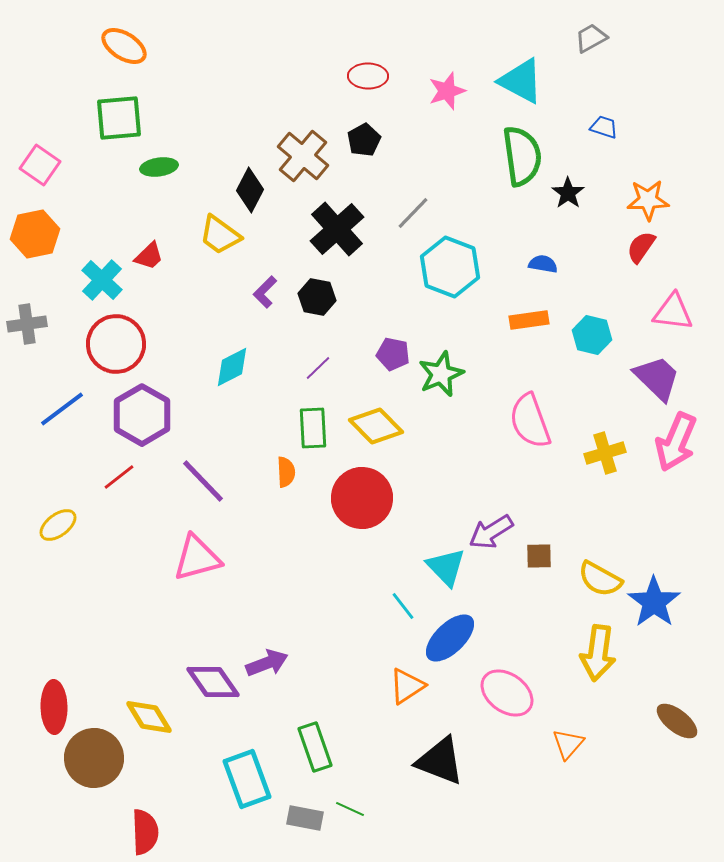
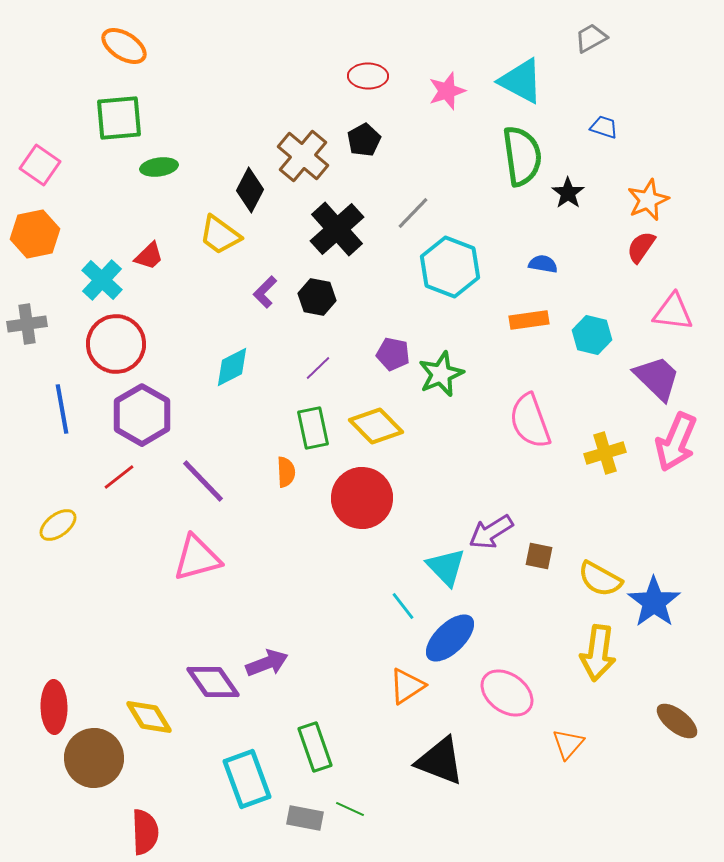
orange star at (648, 200): rotated 21 degrees counterclockwise
blue line at (62, 409): rotated 63 degrees counterclockwise
green rectangle at (313, 428): rotated 9 degrees counterclockwise
brown square at (539, 556): rotated 12 degrees clockwise
